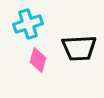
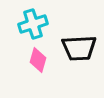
cyan cross: moved 5 px right
